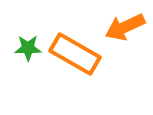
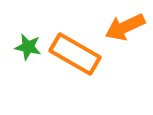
green star: moved 1 px up; rotated 12 degrees clockwise
